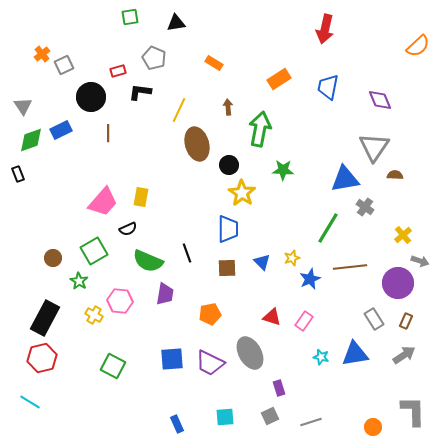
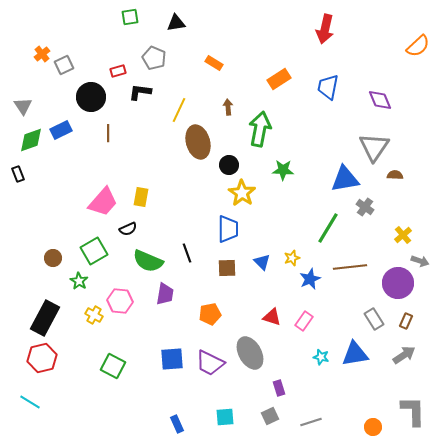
brown ellipse at (197, 144): moved 1 px right, 2 px up
